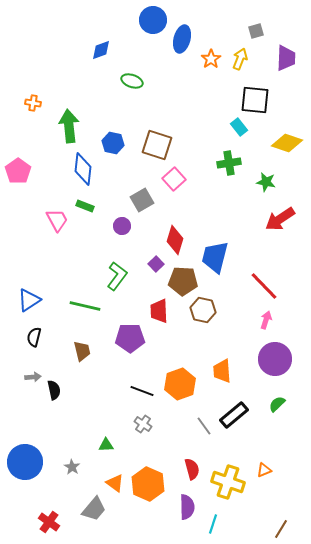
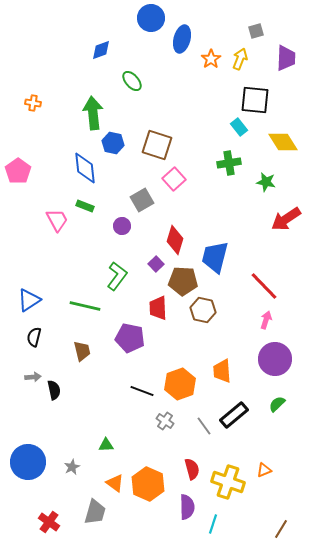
blue circle at (153, 20): moved 2 px left, 2 px up
green ellipse at (132, 81): rotated 30 degrees clockwise
green arrow at (69, 126): moved 24 px right, 13 px up
yellow diamond at (287, 143): moved 4 px left, 1 px up; rotated 40 degrees clockwise
blue diamond at (83, 169): moved 2 px right, 1 px up; rotated 12 degrees counterclockwise
red arrow at (280, 219): moved 6 px right
red trapezoid at (159, 311): moved 1 px left, 3 px up
purple pentagon at (130, 338): rotated 12 degrees clockwise
gray cross at (143, 424): moved 22 px right, 3 px up
blue circle at (25, 462): moved 3 px right
gray star at (72, 467): rotated 14 degrees clockwise
gray trapezoid at (94, 509): moved 1 px right, 3 px down; rotated 24 degrees counterclockwise
